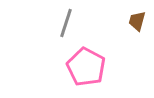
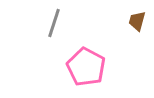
gray line: moved 12 px left
